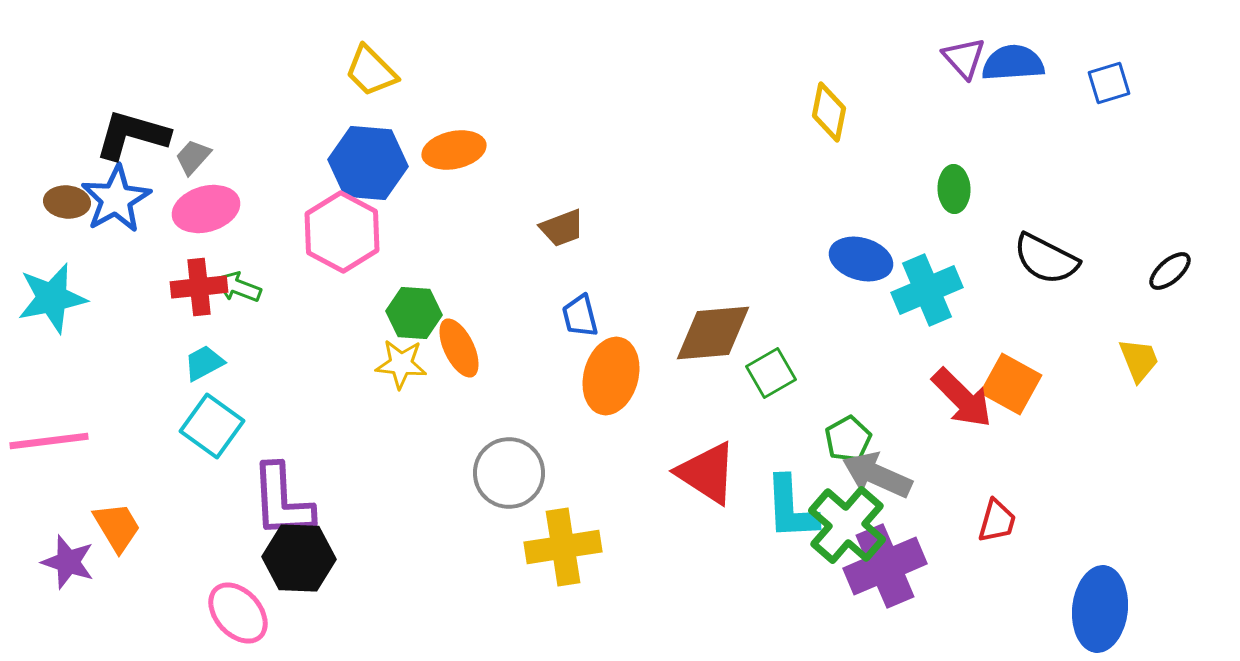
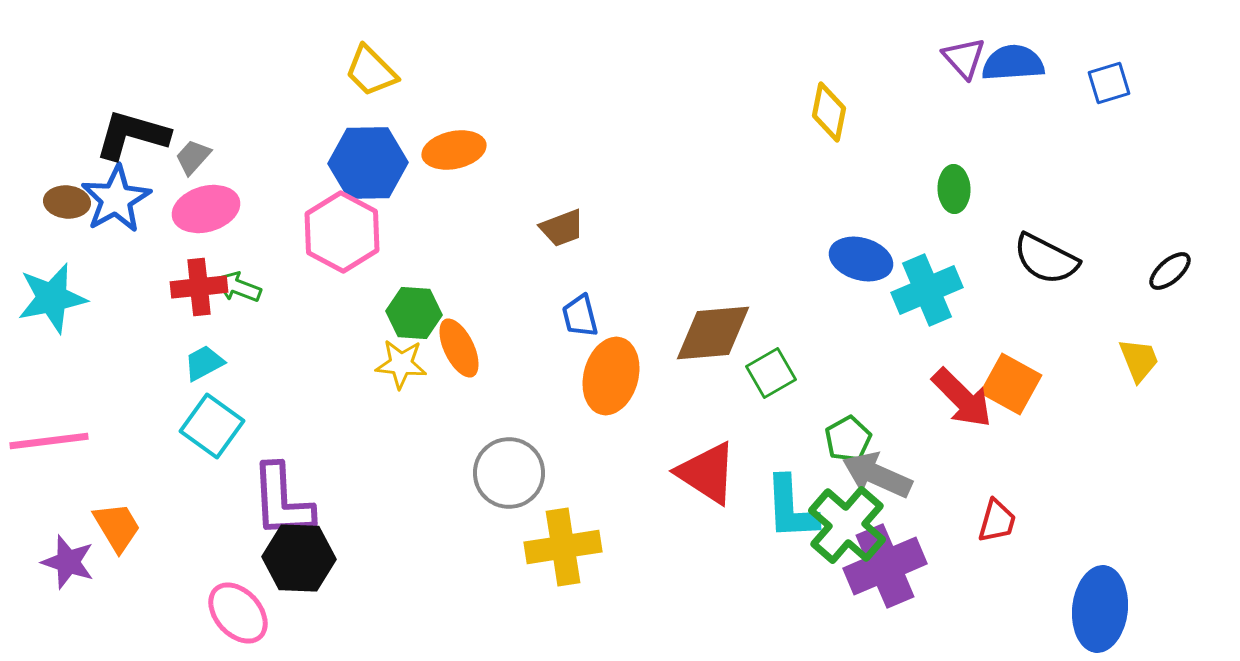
blue hexagon at (368, 163): rotated 6 degrees counterclockwise
